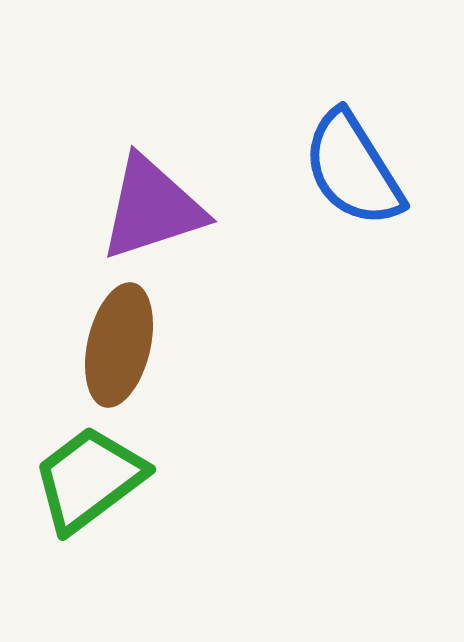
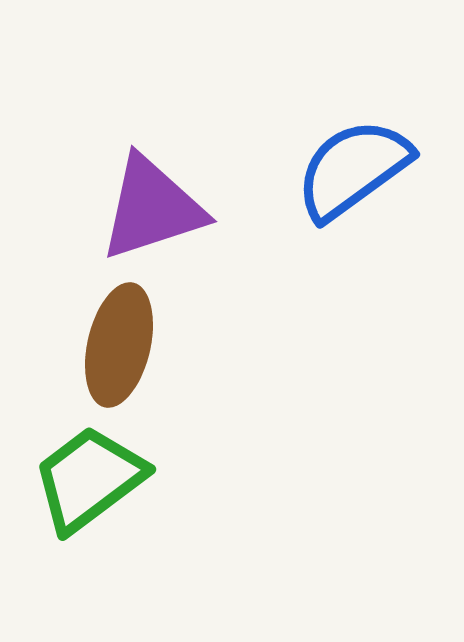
blue semicircle: rotated 86 degrees clockwise
